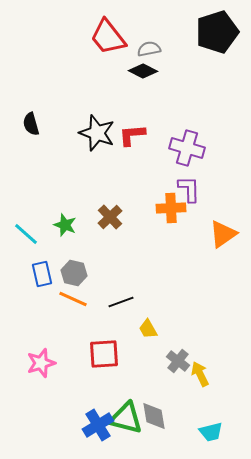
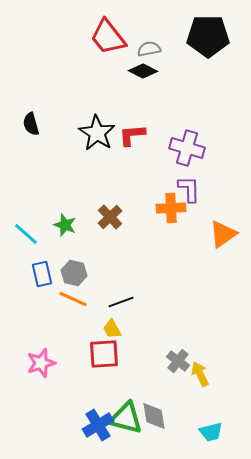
black pentagon: moved 9 px left, 4 px down; rotated 18 degrees clockwise
black star: rotated 12 degrees clockwise
yellow trapezoid: moved 36 px left
